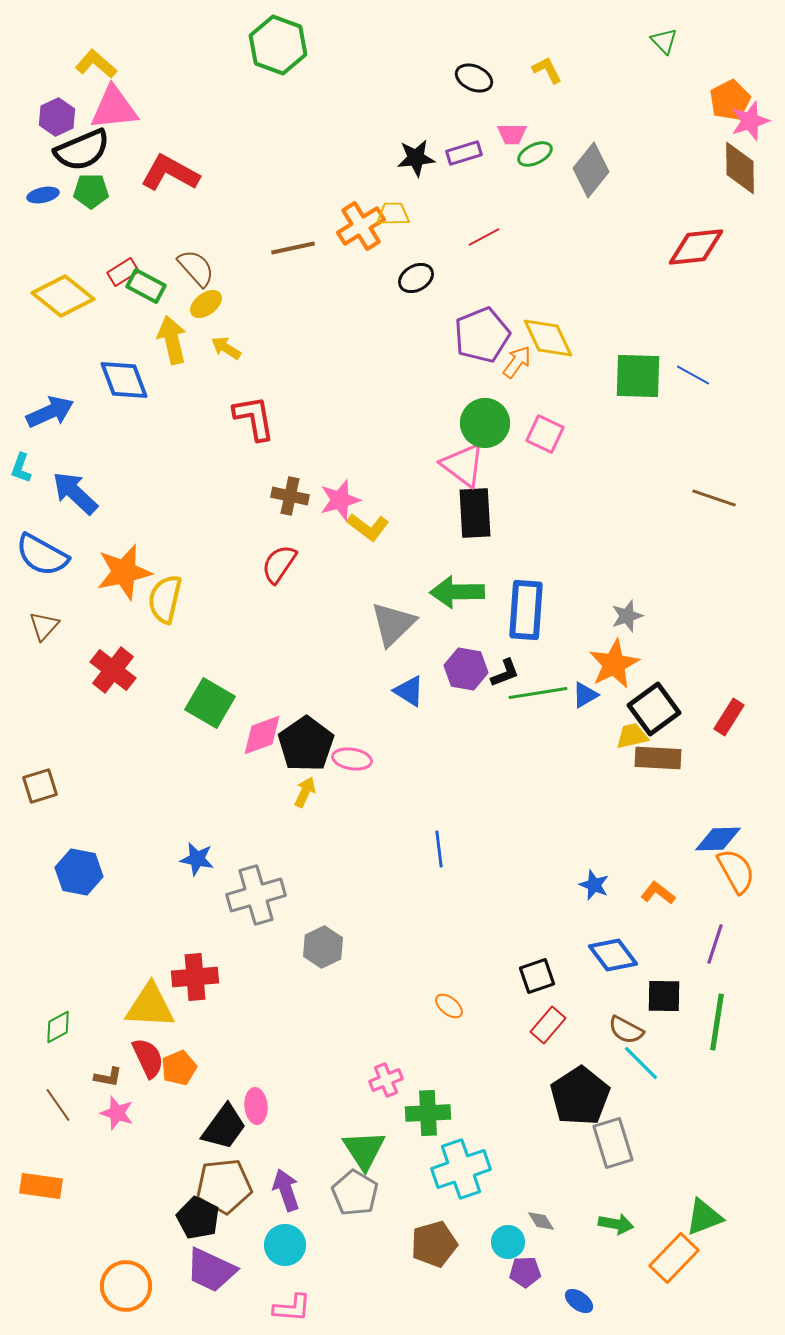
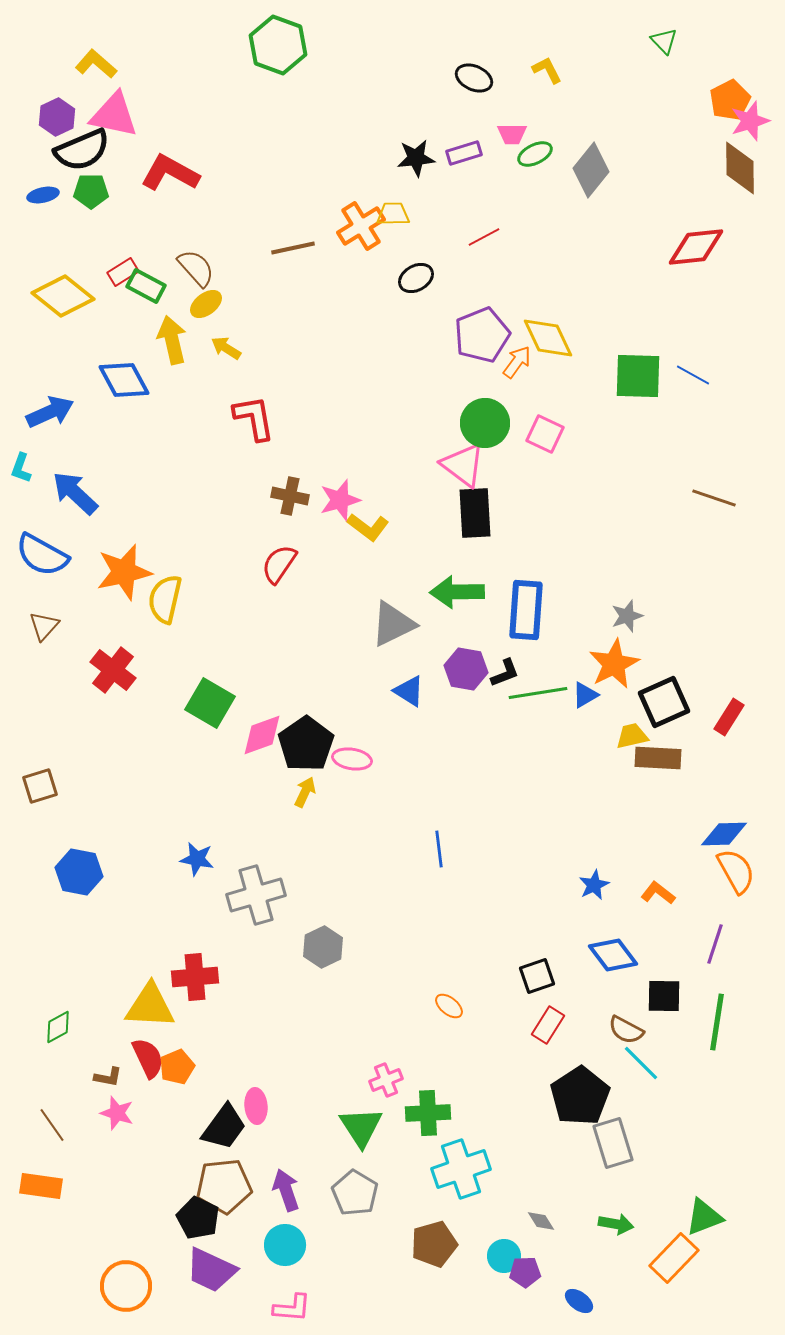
pink triangle at (114, 108): moved 7 px down; rotated 18 degrees clockwise
blue diamond at (124, 380): rotated 8 degrees counterclockwise
gray triangle at (393, 624): rotated 18 degrees clockwise
black square at (654, 709): moved 10 px right, 7 px up; rotated 12 degrees clockwise
blue diamond at (718, 839): moved 6 px right, 5 px up
blue star at (594, 885): rotated 24 degrees clockwise
red rectangle at (548, 1025): rotated 9 degrees counterclockwise
orange pentagon at (179, 1068): moved 2 px left, 1 px up
brown line at (58, 1105): moved 6 px left, 20 px down
green triangle at (364, 1150): moved 3 px left, 23 px up
cyan circle at (508, 1242): moved 4 px left, 14 px down
